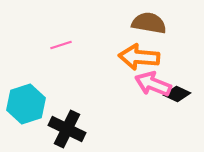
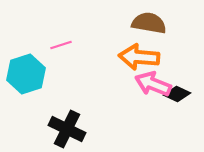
cyan hexagon: moved 30 px up
